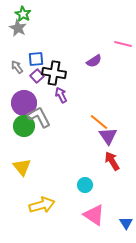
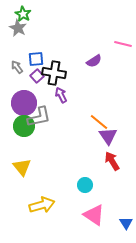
gray L-shape: rotated 105 degrees clockwise
